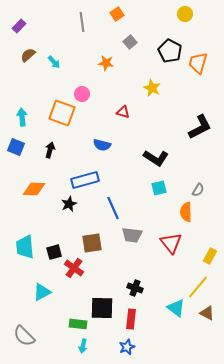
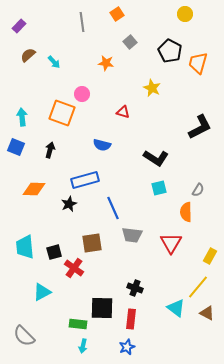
red triangle at (171, 243): rotated 10 degrees clockwise
